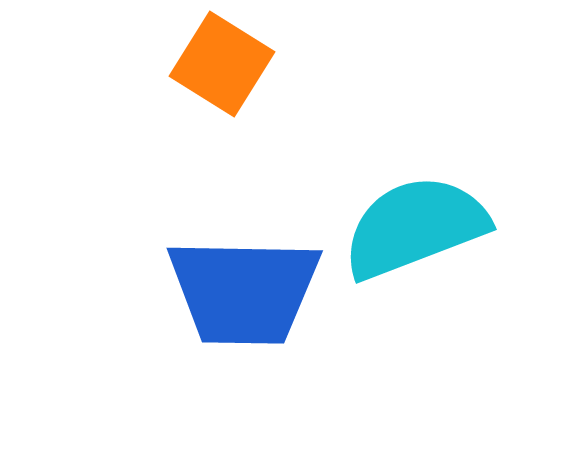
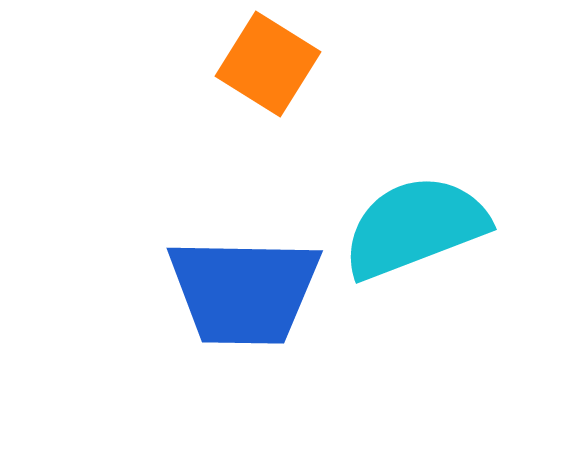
orange square: moved 46 px right
